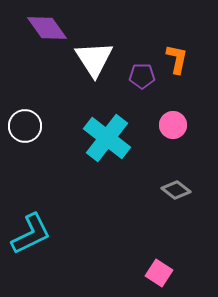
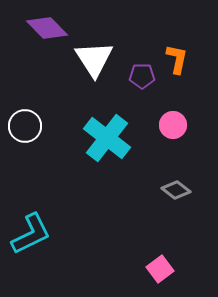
purple diamond: rotated 9 degrees counterclockwise
pink square: moved 1 px right, 4 px up; rotated 20 degrees clockwise
